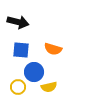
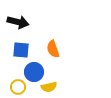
orange semicircle: rotated 54 degrees clockwise
